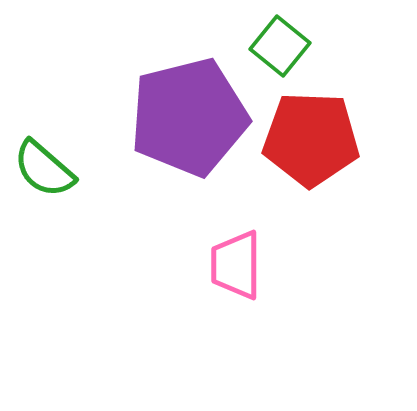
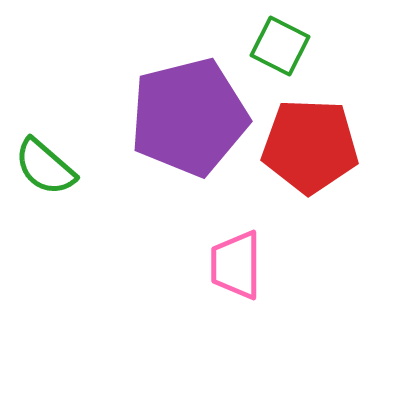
green square: rotated 12 degrees counterclockwise
red pentagon: moved 1 px left, 7 px down
green semicircle: moved 1 px right, 2 px up
